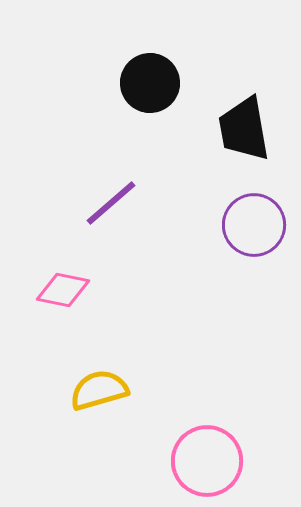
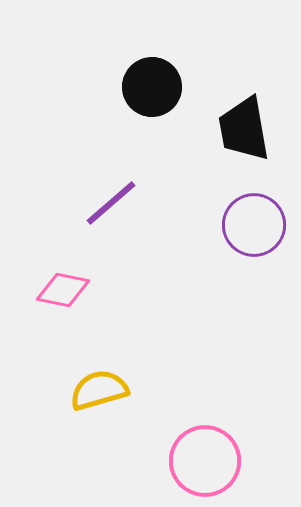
black circle: moved 2 px right, 4 px down
pink circle: moved 2 px left
